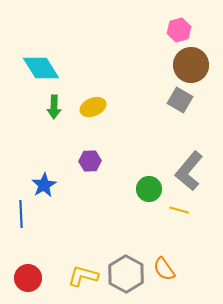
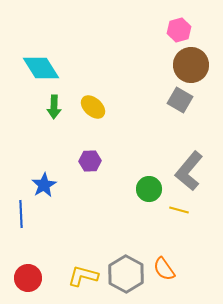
yellow ellipse: rotated 65 degrees clockwise
